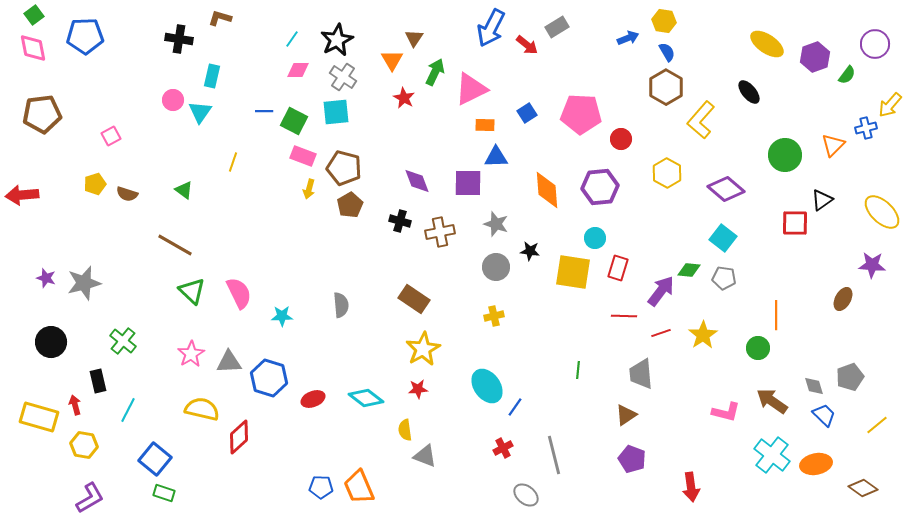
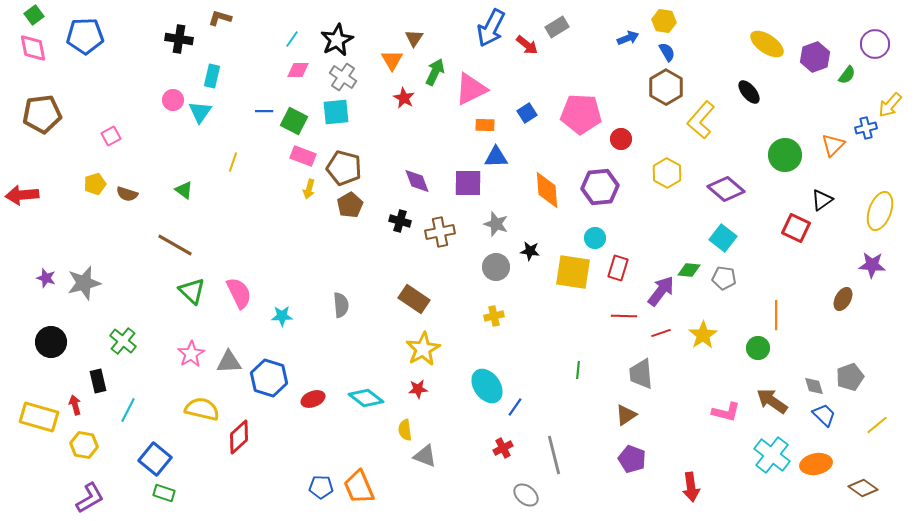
yellow ellipse at (882, 212): moved 2 px left, 1 px up; rotated 66 degrees clockwise
red square at (795, 223): moved 1 px right, 5 px down; rotated 24 degrees clockwise
